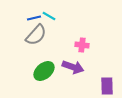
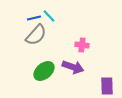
cyan line: rotated 16 degrees clockwise
